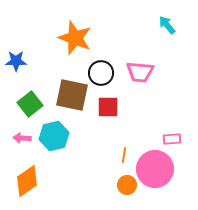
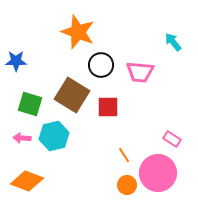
cyan arrow: moved 6 px right, 17 px down
orange star: moved 3 px right, 6 px up
black circle: moved 8 px up
brown square: rotated 20 degrees clockwise
green square: rotated 35 degrees counterclockwise
pink rectangle: rotated 36 degrees clockwise
orange line: rotated 42 degrees counterclockwise
pink circle: moved 3 px right, 4 px down
orange diamond: rotated 56 degrees clockwise
